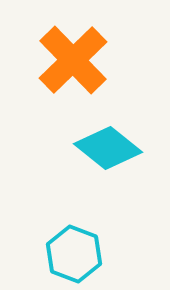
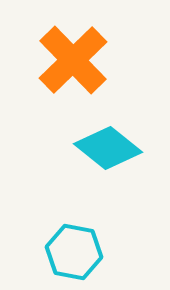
cyan hexagon: moved 2 px up; rotated 10 degrees counterclockwise
